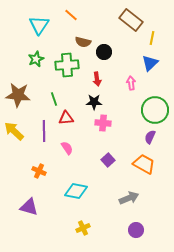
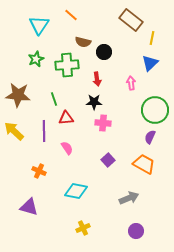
purple circle: moved 1 px down
